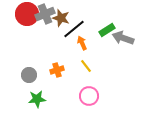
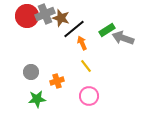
red circle: moved 2 px down
orange cross: moved 11 px down
gray circle: moved 2 px right, 3 px up
